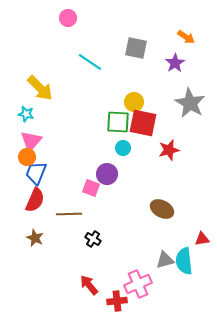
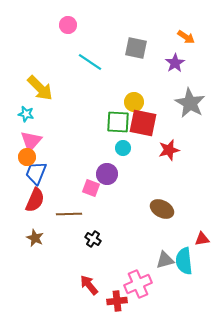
pink circle: moved 7 px down
